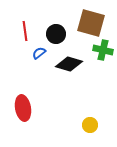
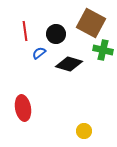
brown square: rotated 12 degrees clockwise
yellow circle: moved 6 px left, 6 px down
